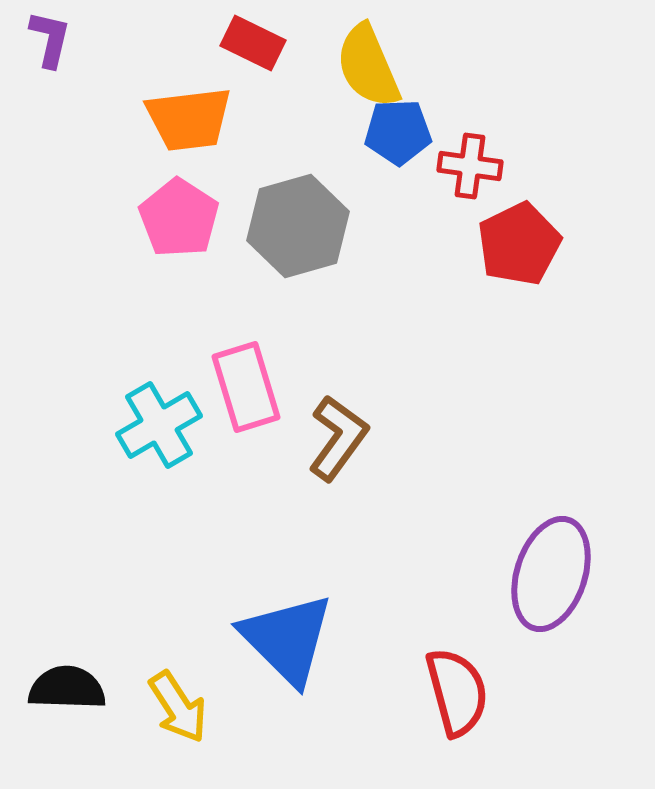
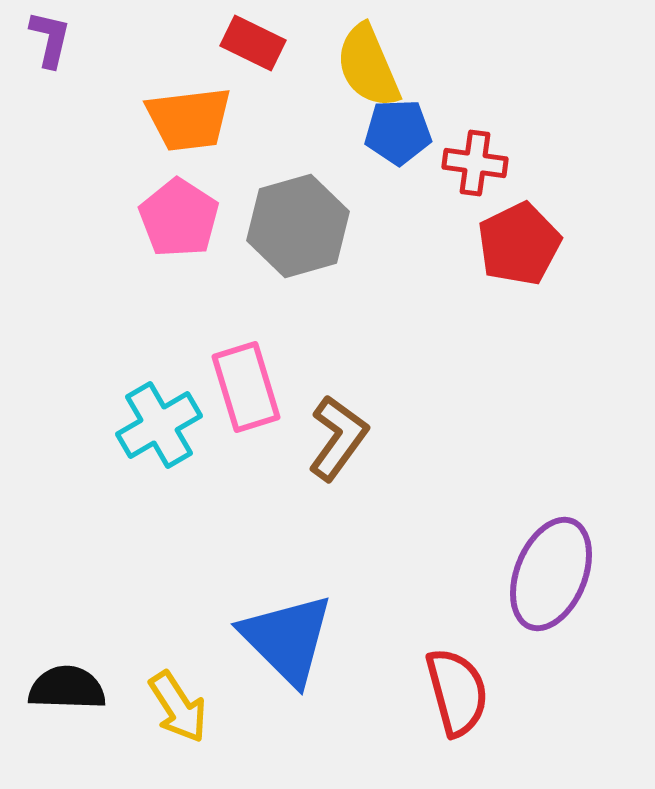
red cross: moved 5 px right, 3 px up
purple ellipse: rotated 4 degrees clockwise
